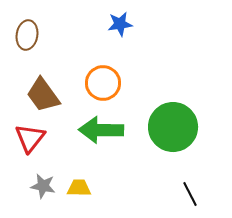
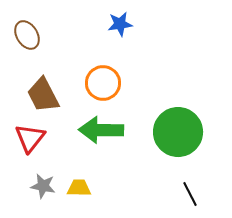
brown ellipse: rotated 40 degrees counterclockwise
brown trapezoid: rotated 9 degrees clockwise
green circle: moved 5 px right, 5 px down
